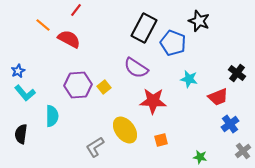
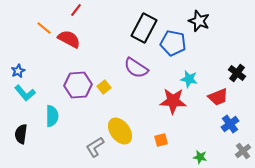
orange line: moved 1 px right, 3 px down
blue pentagon: rotated 10 degrees counterclockwise
red star: moved 20 px right
yellow ellipse: moved 5 px left, 1 px down
